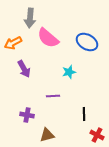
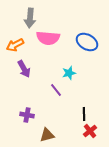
pink semicircle: rotated 35 degrees counterclockwise
orange arrow: moved 2 px right, 2 px down
cyan star: moved 1 px down
purple line: moved 3 px right, 6 px up; rotated 56 degrees clockwise
red cross: moved 7 px left, 4 px up; rotated 24 degrees clockwise
